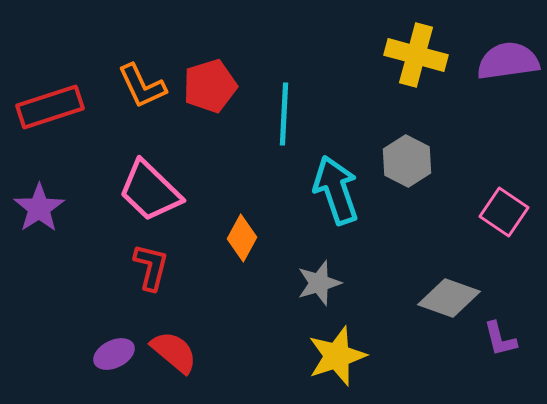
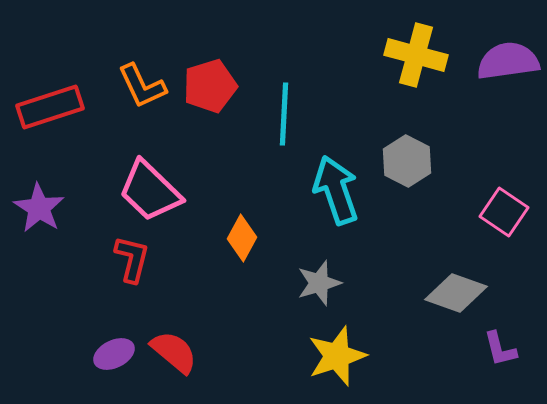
purple star: rotated 6 degrees counterclockwise
red L-shape: moved 19 px left, 8 px up
gray diamond: moved 7 px right, 5 px up
purple L-shape: moved 10 px down
